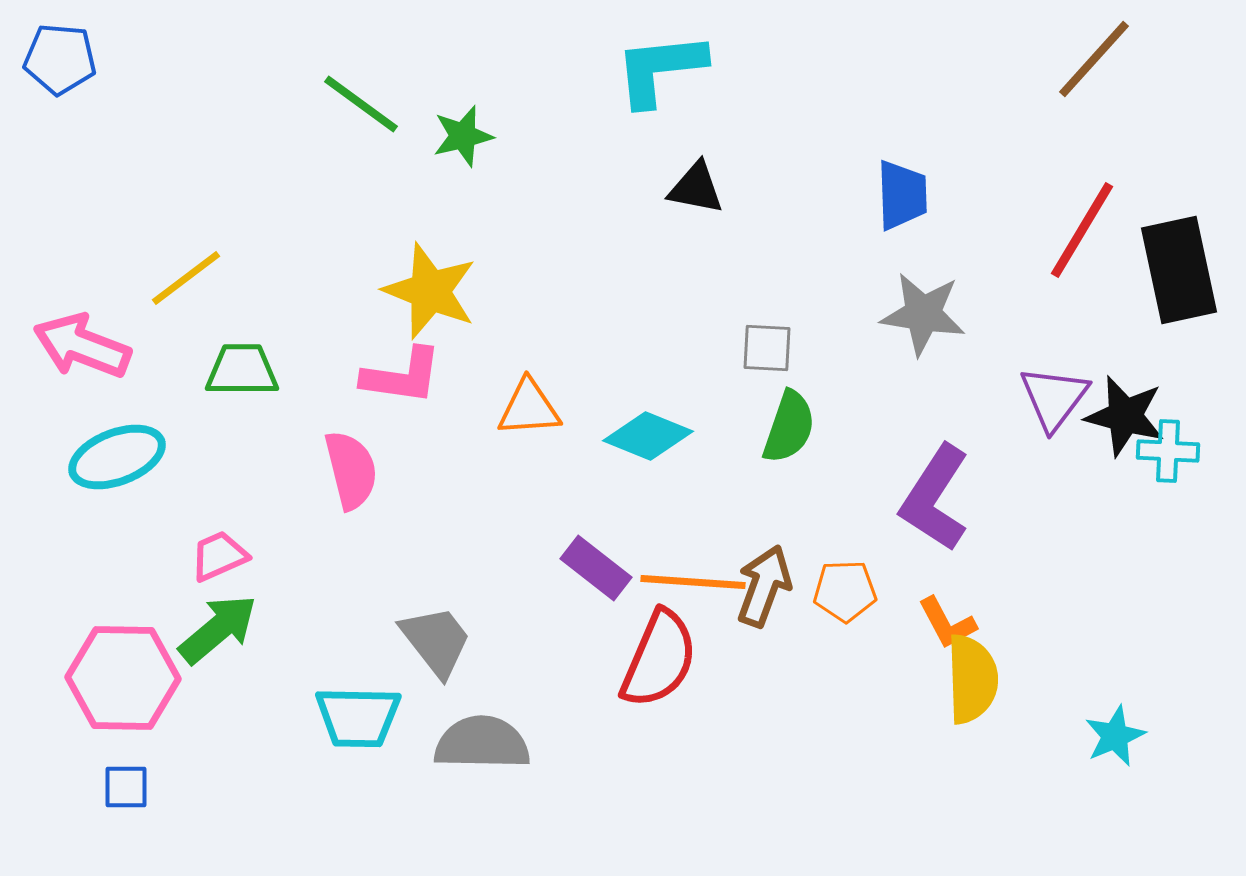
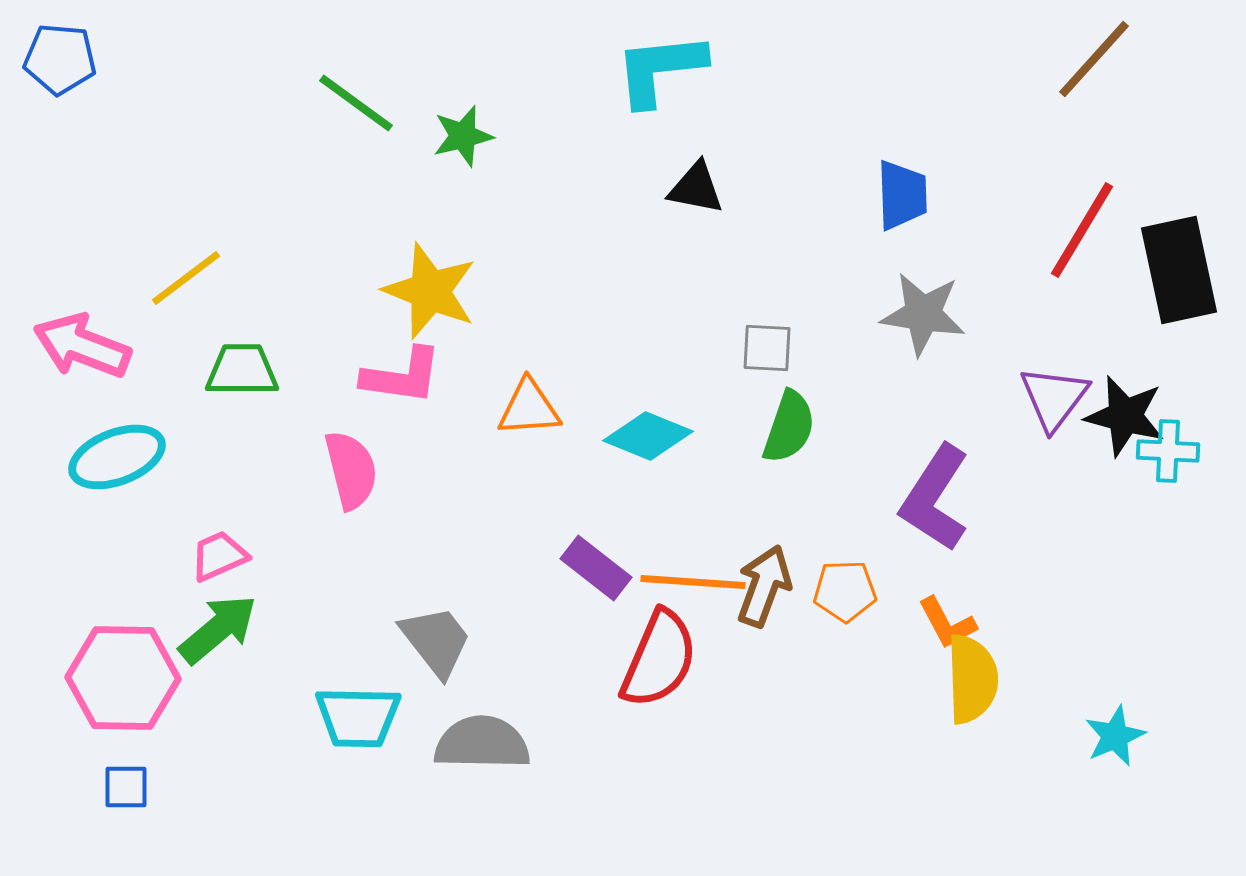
green line: moved 5 px left, 1 px up
